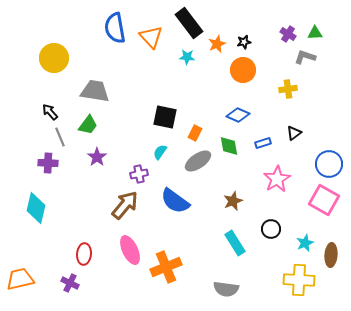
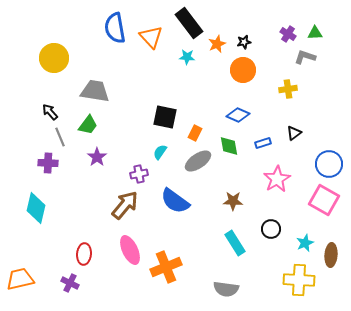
brown star at (233, 201): rotated 24 degrees clockwise
